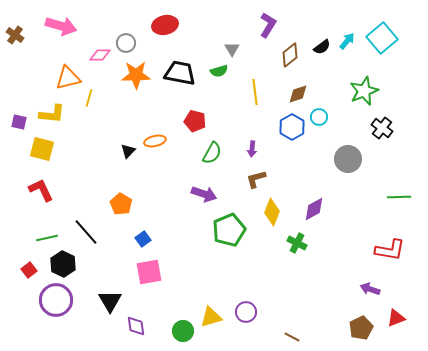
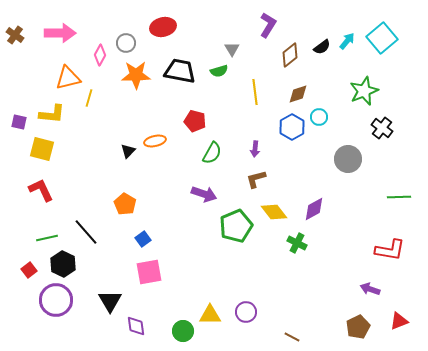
red ellipse at (165, 25): moved 2 px left, 2 px down
pink arrow at (61, 26): moved 1 px left, 7 px down; rotated 16 degrees counterclockwise
pink diamond at (100, 55): rotated 60 degrees counterclockwise
black trapezoid at (180, 73): moved 2 px up
purple arrow at (252, 149): moved 3 px right
orange pentagon at (121, 204): moved 4 px right
yellow diamond at (272, 212): moved 2 px right; rotated 60 degrees counterclockwise
green pentagon at (229, 230): moved 7 px right, 4 px up
yellow triangle at (211, 317): moved 1 px left, 2 px up; rotated 15 degrees clockwise
red triangle at (396, 318): moved 3 px right, 3 px down
brown pentagon at (361, 328): moved 3 px left, 1 px up
